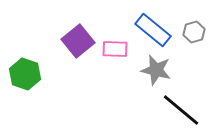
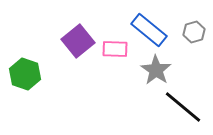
blue rectangle: moved 4 px left
gray star: rotated 20 degrees clockwise
black line: moved 2 px right, 3 px up
